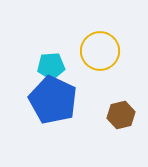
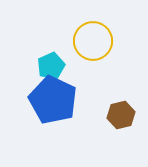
yellow circle: moved 7 px left, 10 px up
cyan pentagon: rotated 20 degrees counterclockwise
